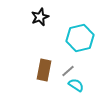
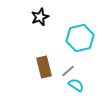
brown rectangle: moved 3 px up; rotated 25 degrees counterclockwise
